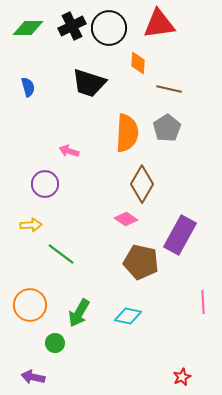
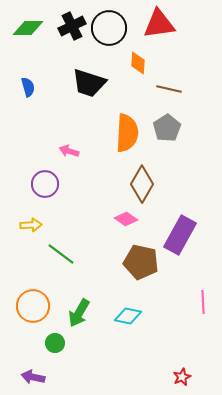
orange circle: moved 3 px right, 1 px down
